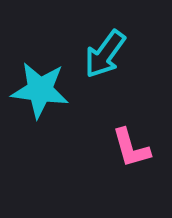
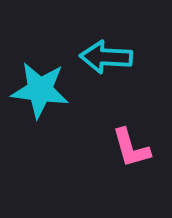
cyan arrow: moved 1 px right, 3 px down; rotated 57 degrees clockwise
